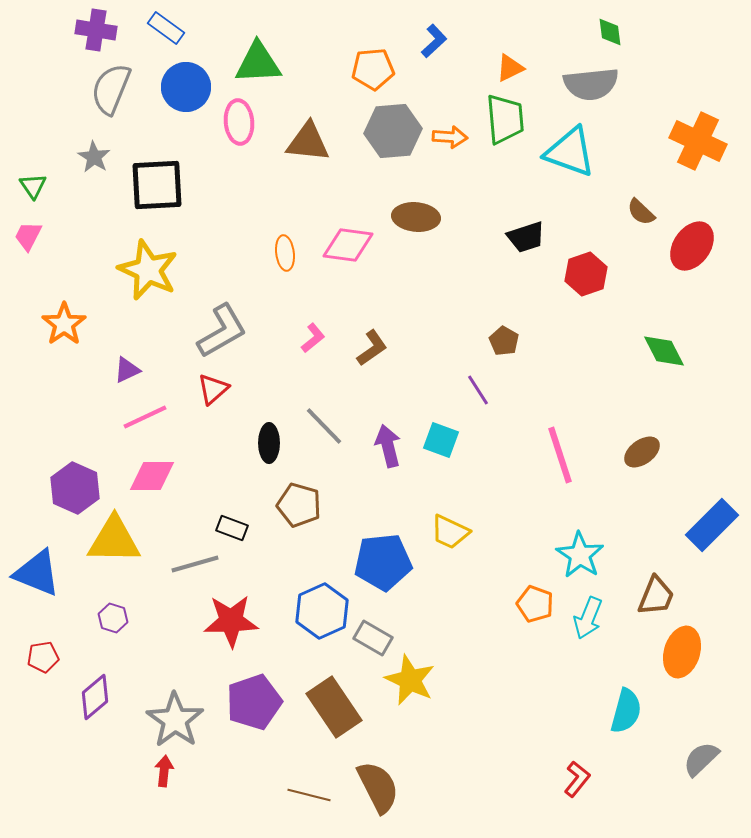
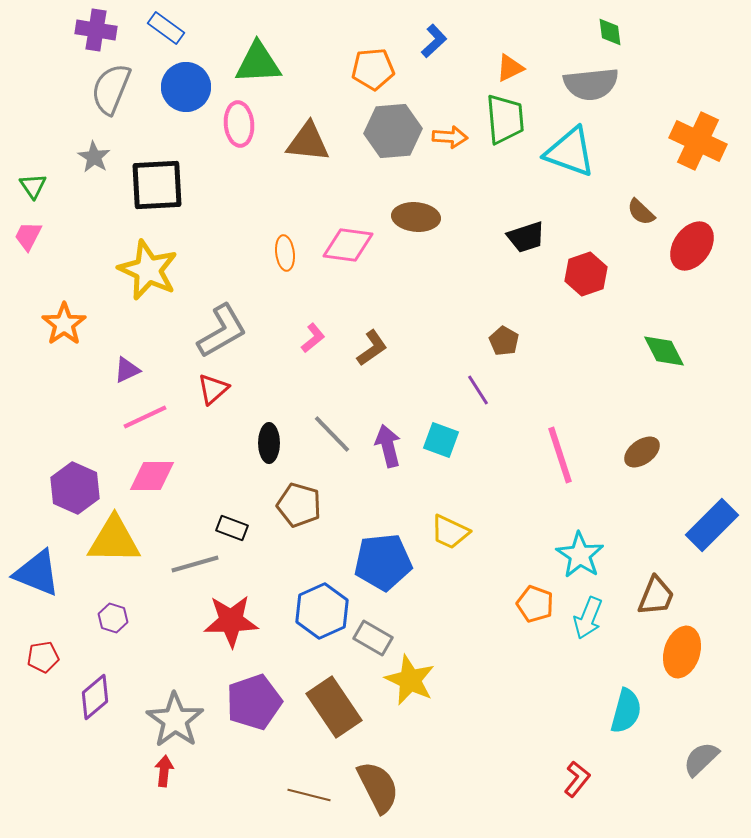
pink ellipse at (239, 122): moved 2 px down
gray line at (324, 426): moved 8 px right, 8 px down
